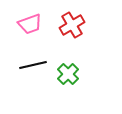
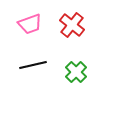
red cross: rotated 20 degrees counterclockwise
green cross: moved 8 px right, 2 px up
